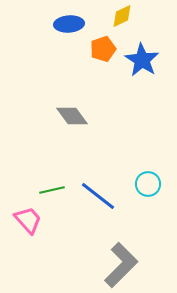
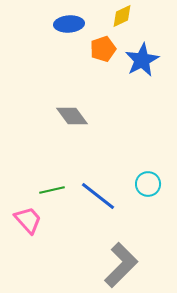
blue star: rotated 12 degrees clockwise
